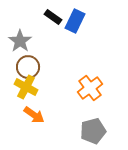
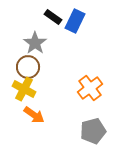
gray star: moved 15 px right, 2 px down
yellow cross: moved 2 px left, 2 px down
